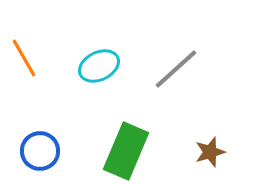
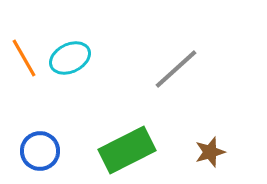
cyan ellipse: moved 29 px left, 8 px up
green rectangle: moved 1 px right, 1 px up; rotated 40 degrees clockwise
